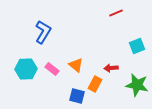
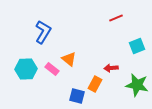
red line: moved 5 px down
orange triangle: moved 7 px left, 6 px up
